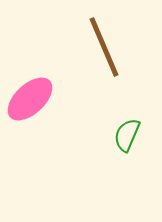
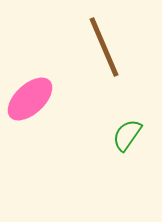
green semicircle: rotated 12 degrees clockwise
